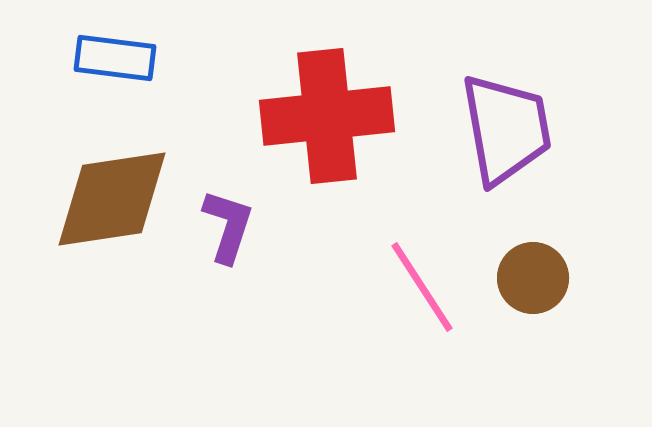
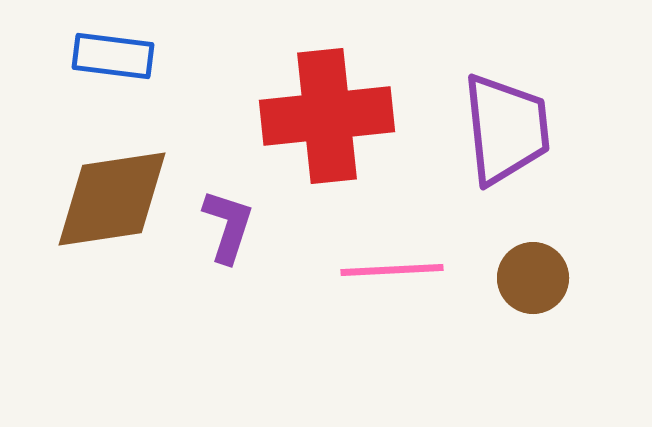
blue rectangle: moved 2 px left, 2 px up
purple trapezoid: rotated 4 degrees clockwise
pink line: moved 30 px left, 17 px up; rotated 60 degrees counterclockwise
